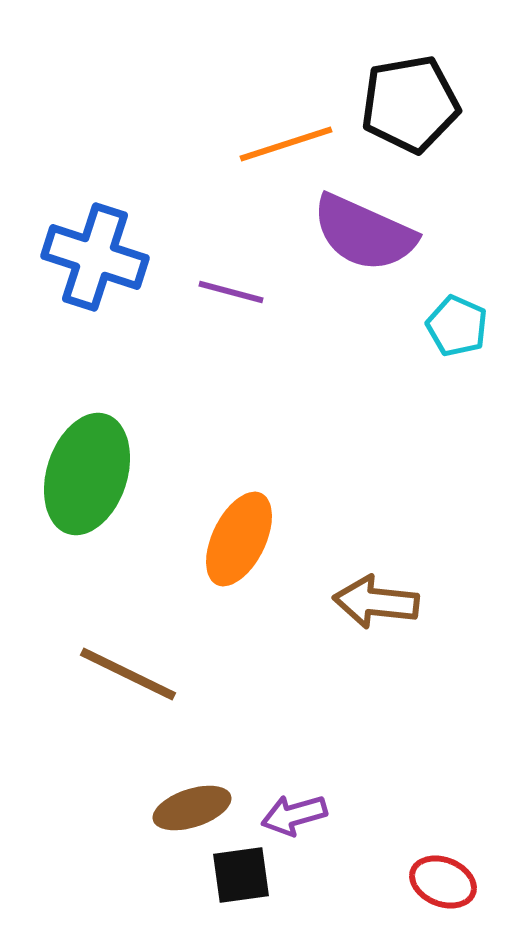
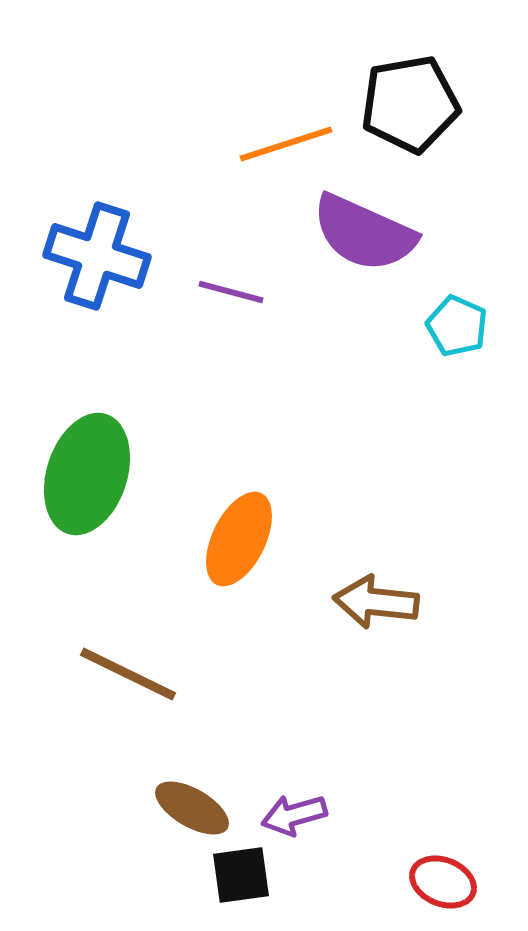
blue cross: moved 2 px right, 1 px up
brown ellipse: rotated 48 degrees clockwise
